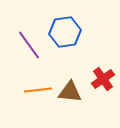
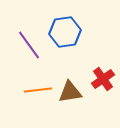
brown triangle: rotated 15 degrees counterclockwise
